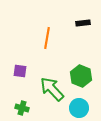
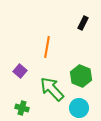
black rectangle: rotated 56 degrees counterclockwise
orange line: moved 9 px down
purple square: rotated 32 degrees clockwise
